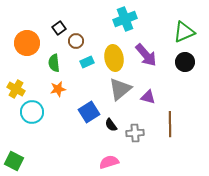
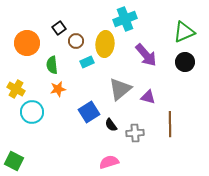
yellow ellipse: moved 9 px left, 14 px up; rotated 15 degrees clockwise
green semicircle: moved 2 px left, 2 px down
